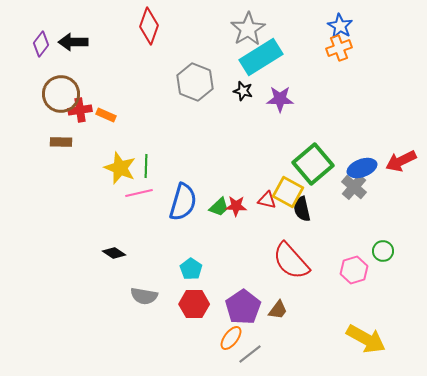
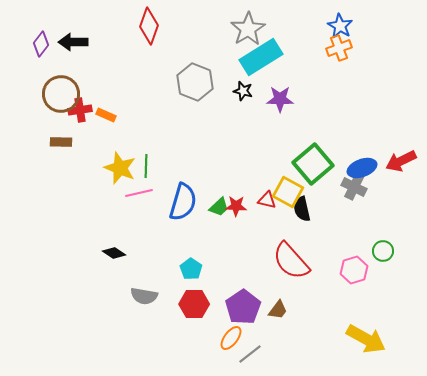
gray cross: rotated 15 degrees counterclockwise
